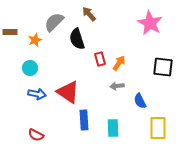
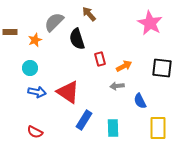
orange arrow: moved 5 px right, 3 px down; rotated 28 degrees clockwise
black square: moved 1 px left, 1 px down
blue arrow: moved 2 px up
blue rectangle: rotated 36 degrees clockwise
red semicircle: moved 1 px left, 3 px up
